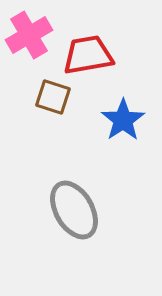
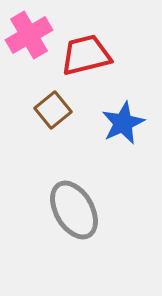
red trapezoid: moved 2 px left; rotated 4 degrees counterclockwise
brown square: moved 13 px down; rotated 33 degrees clockwise
blue star: moved 3 px down; rotated 9 degrees clockwise
